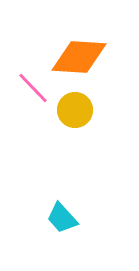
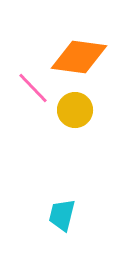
orange diamond: rotated 4 degrees clockwise
cyan trapezoid: moved 3 px up; rotated 56 degrees clockwise
